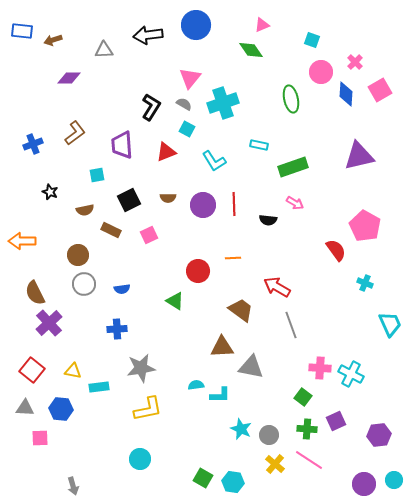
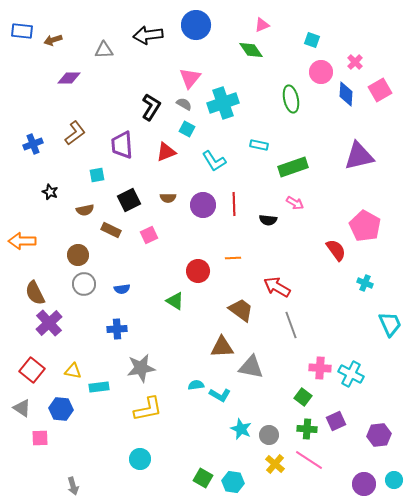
cyan L-shape at (220, 395): rotated 30 degrees clockwise
gray triangle at (25, 408): moved 3 px left; rotated 30 degrees clockwise
